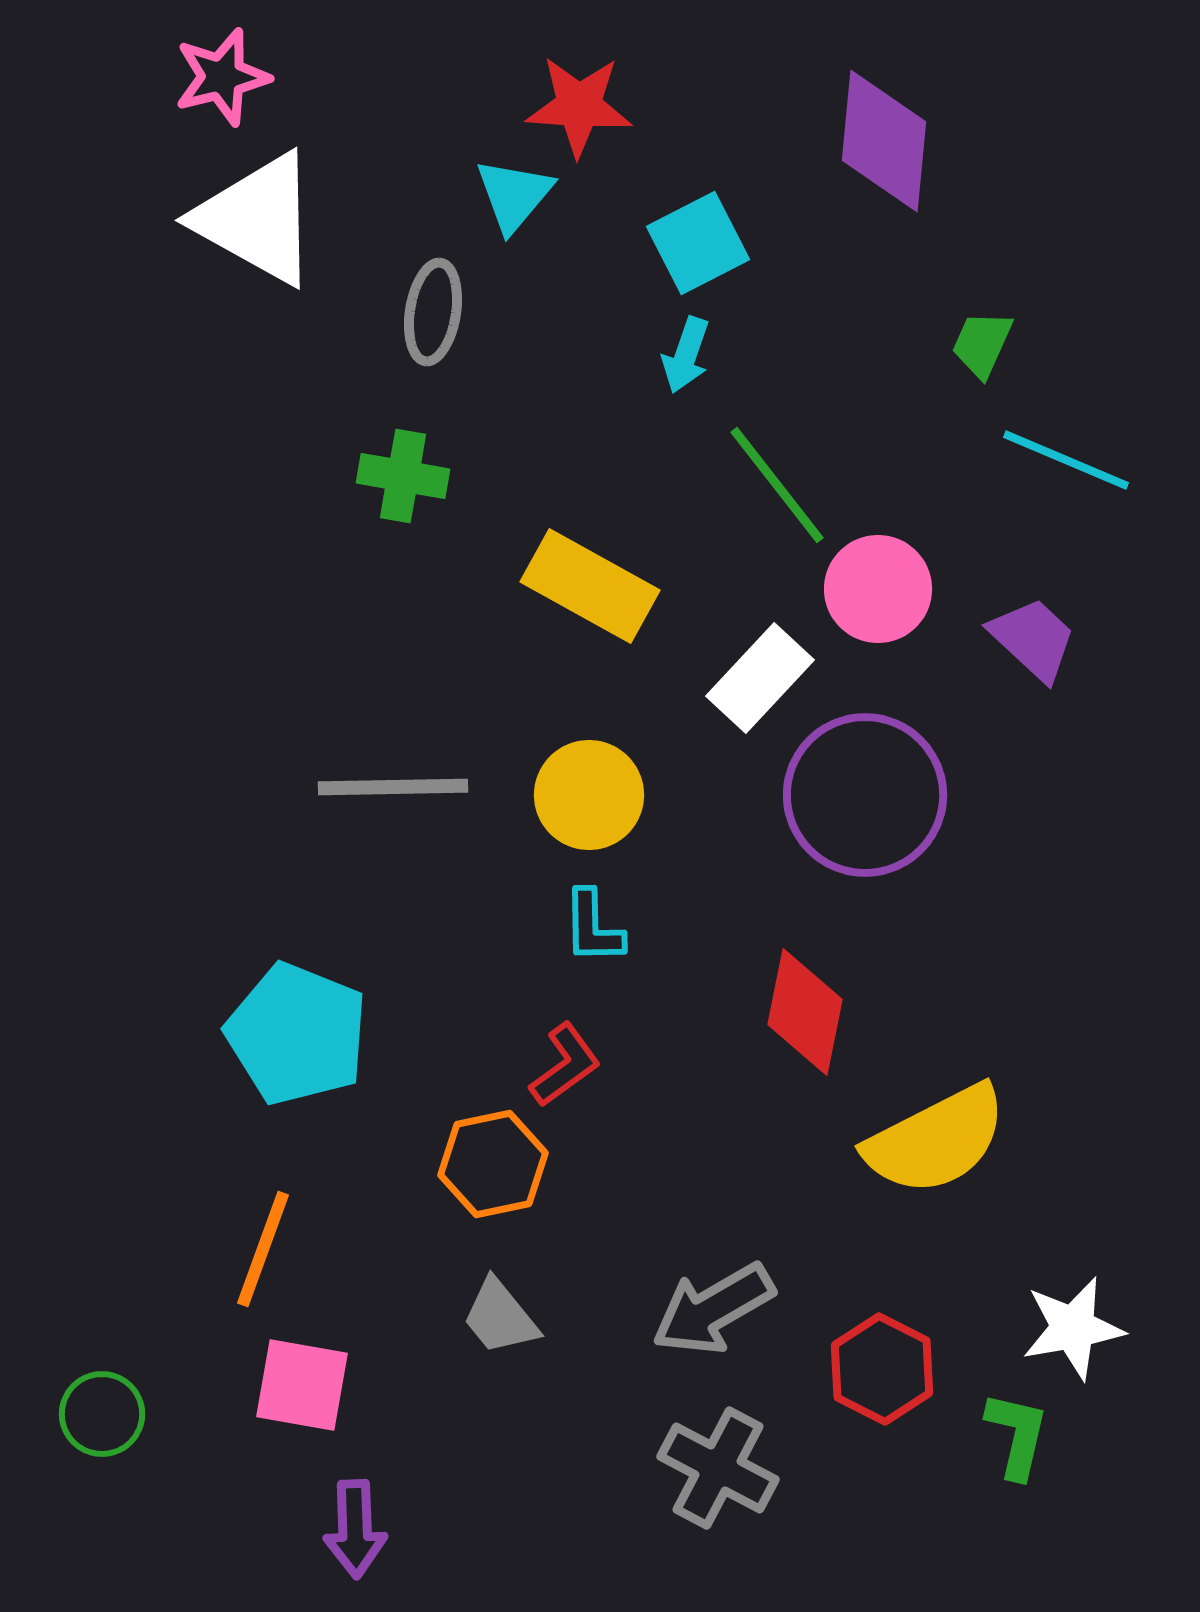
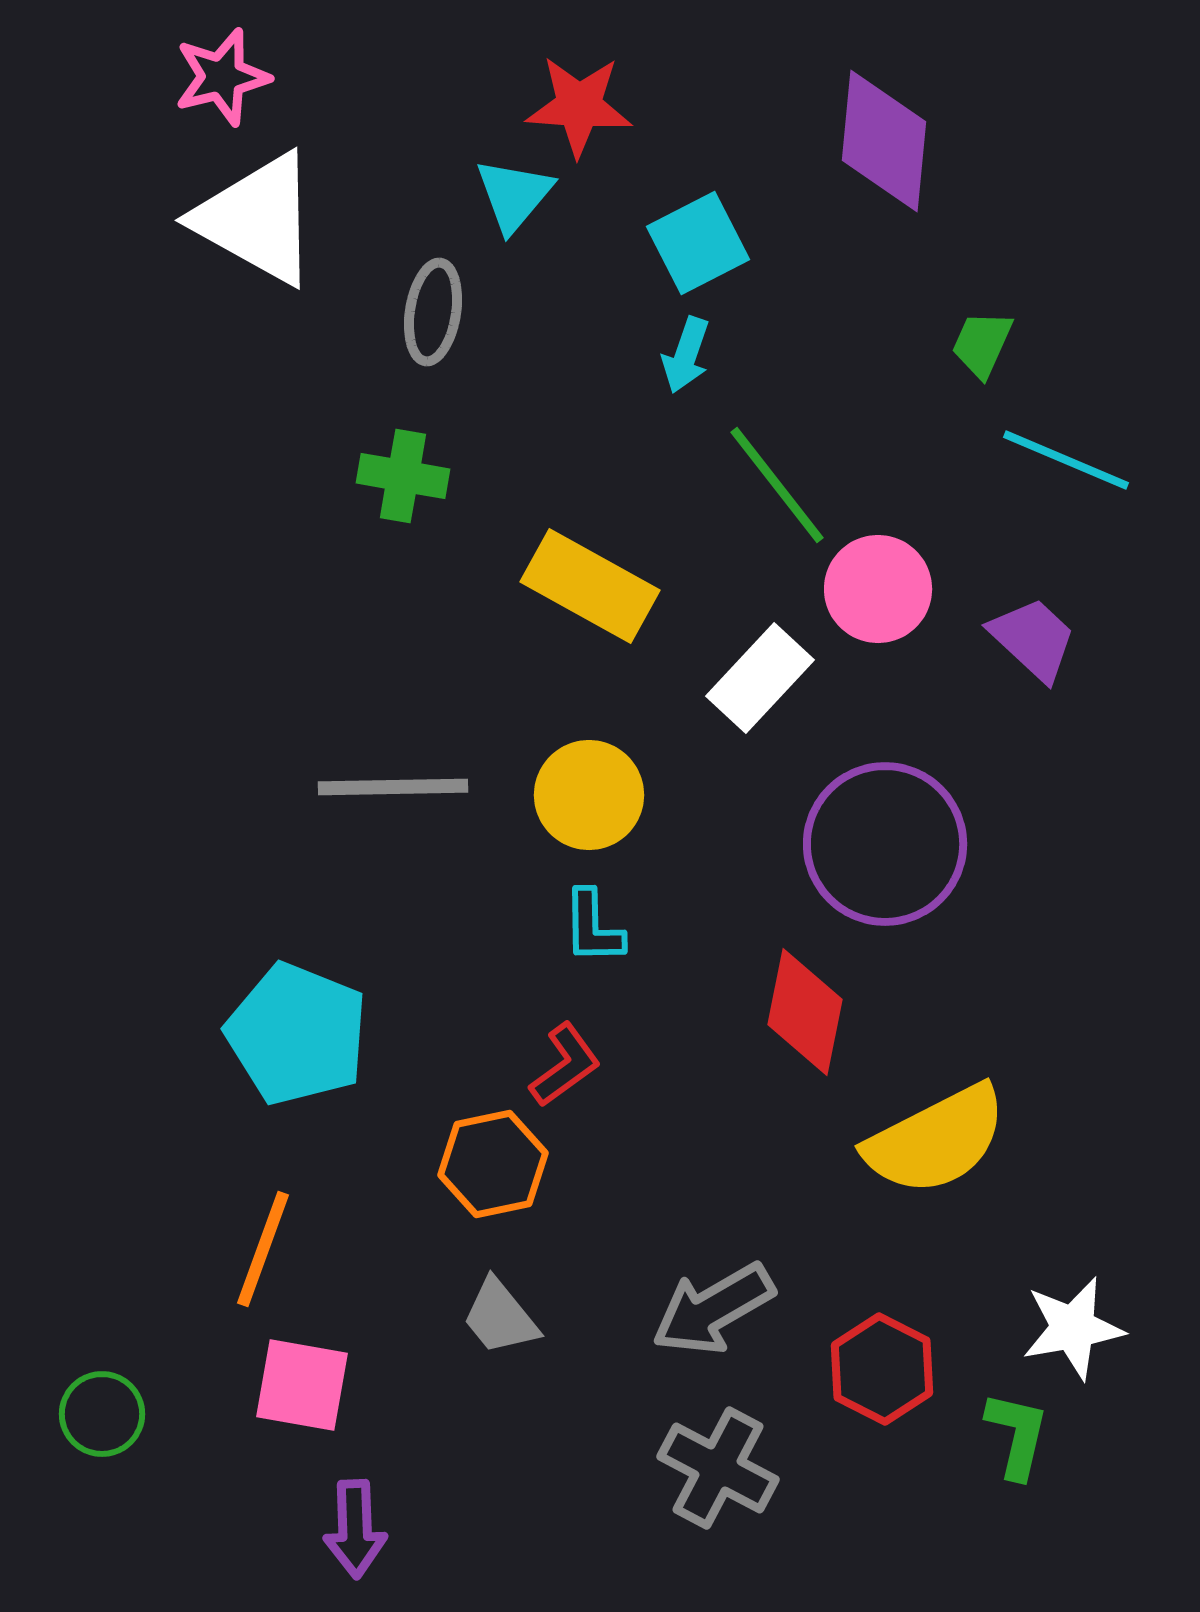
purple circle: moved 20 px right, 49 px down
